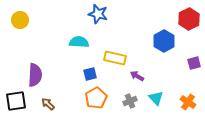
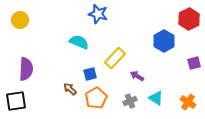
cyan semicircle: rotated 18 degrees clockwise
yellow rectangle: rotated 60 degrees counterclockwise
purple semicircle: moved 9 px left, 6 px up
cyan triangle: rotated 14 degrees counterclockwise
brown arrow: moved 22 px right, 15 px up
